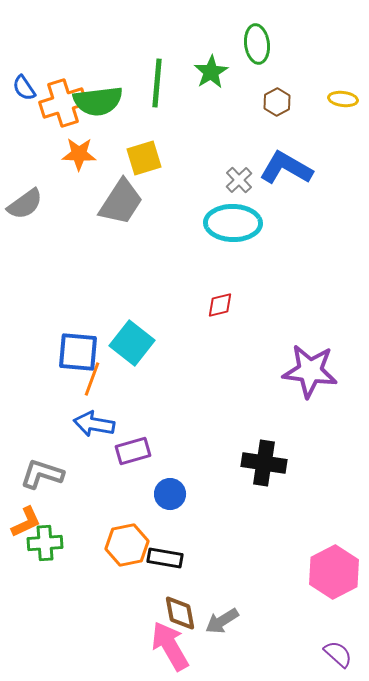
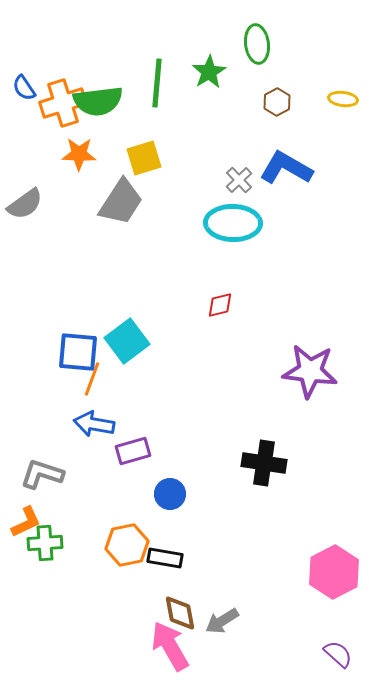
green star: moved 2 px left
cyan square: moved 5 px left, 2 px up; rotated 15 degrees clockwise
